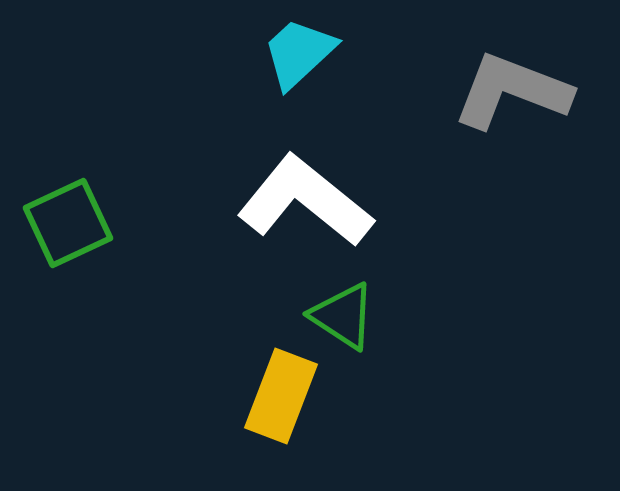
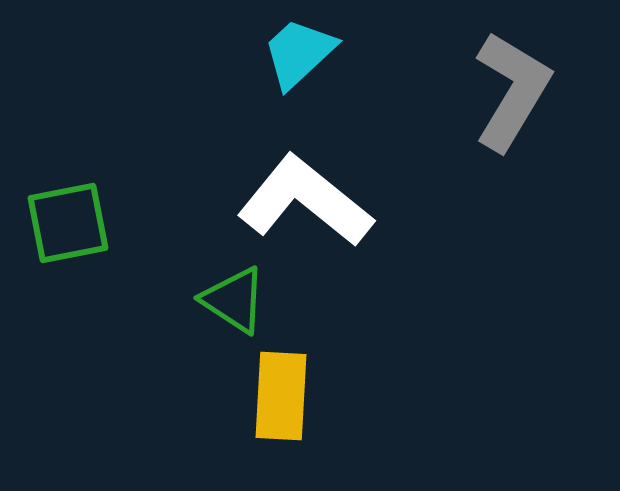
gray L-shape: rotated 100 degrees clockwise
green square: rotated 14 degrees clockwise
green triangle: moved 109 px left, 16 px up
yellow rectangle: rotated 18 degrees counterclockwise
